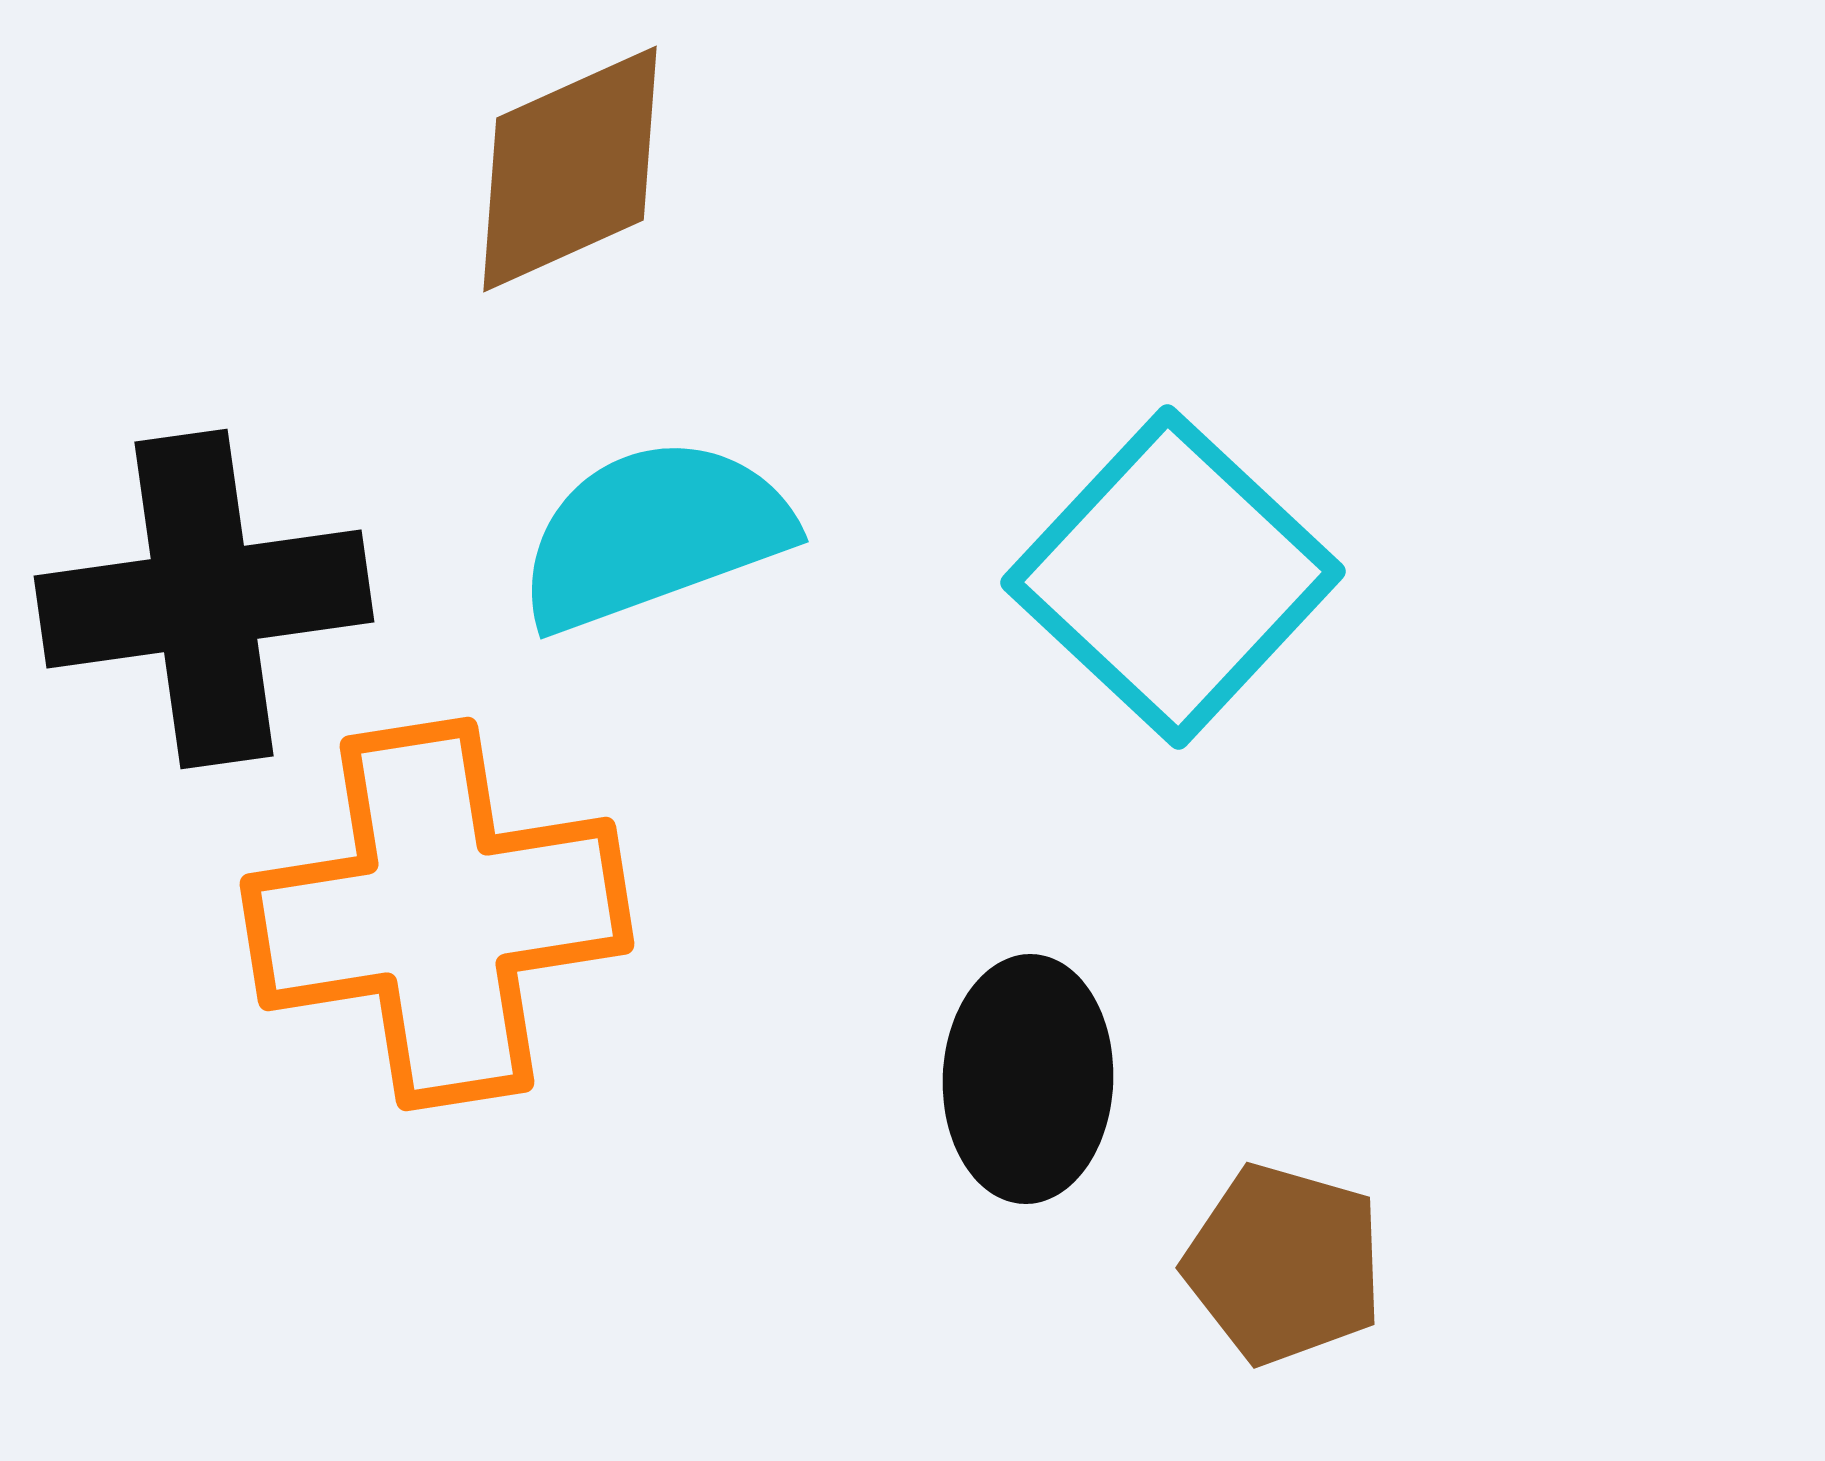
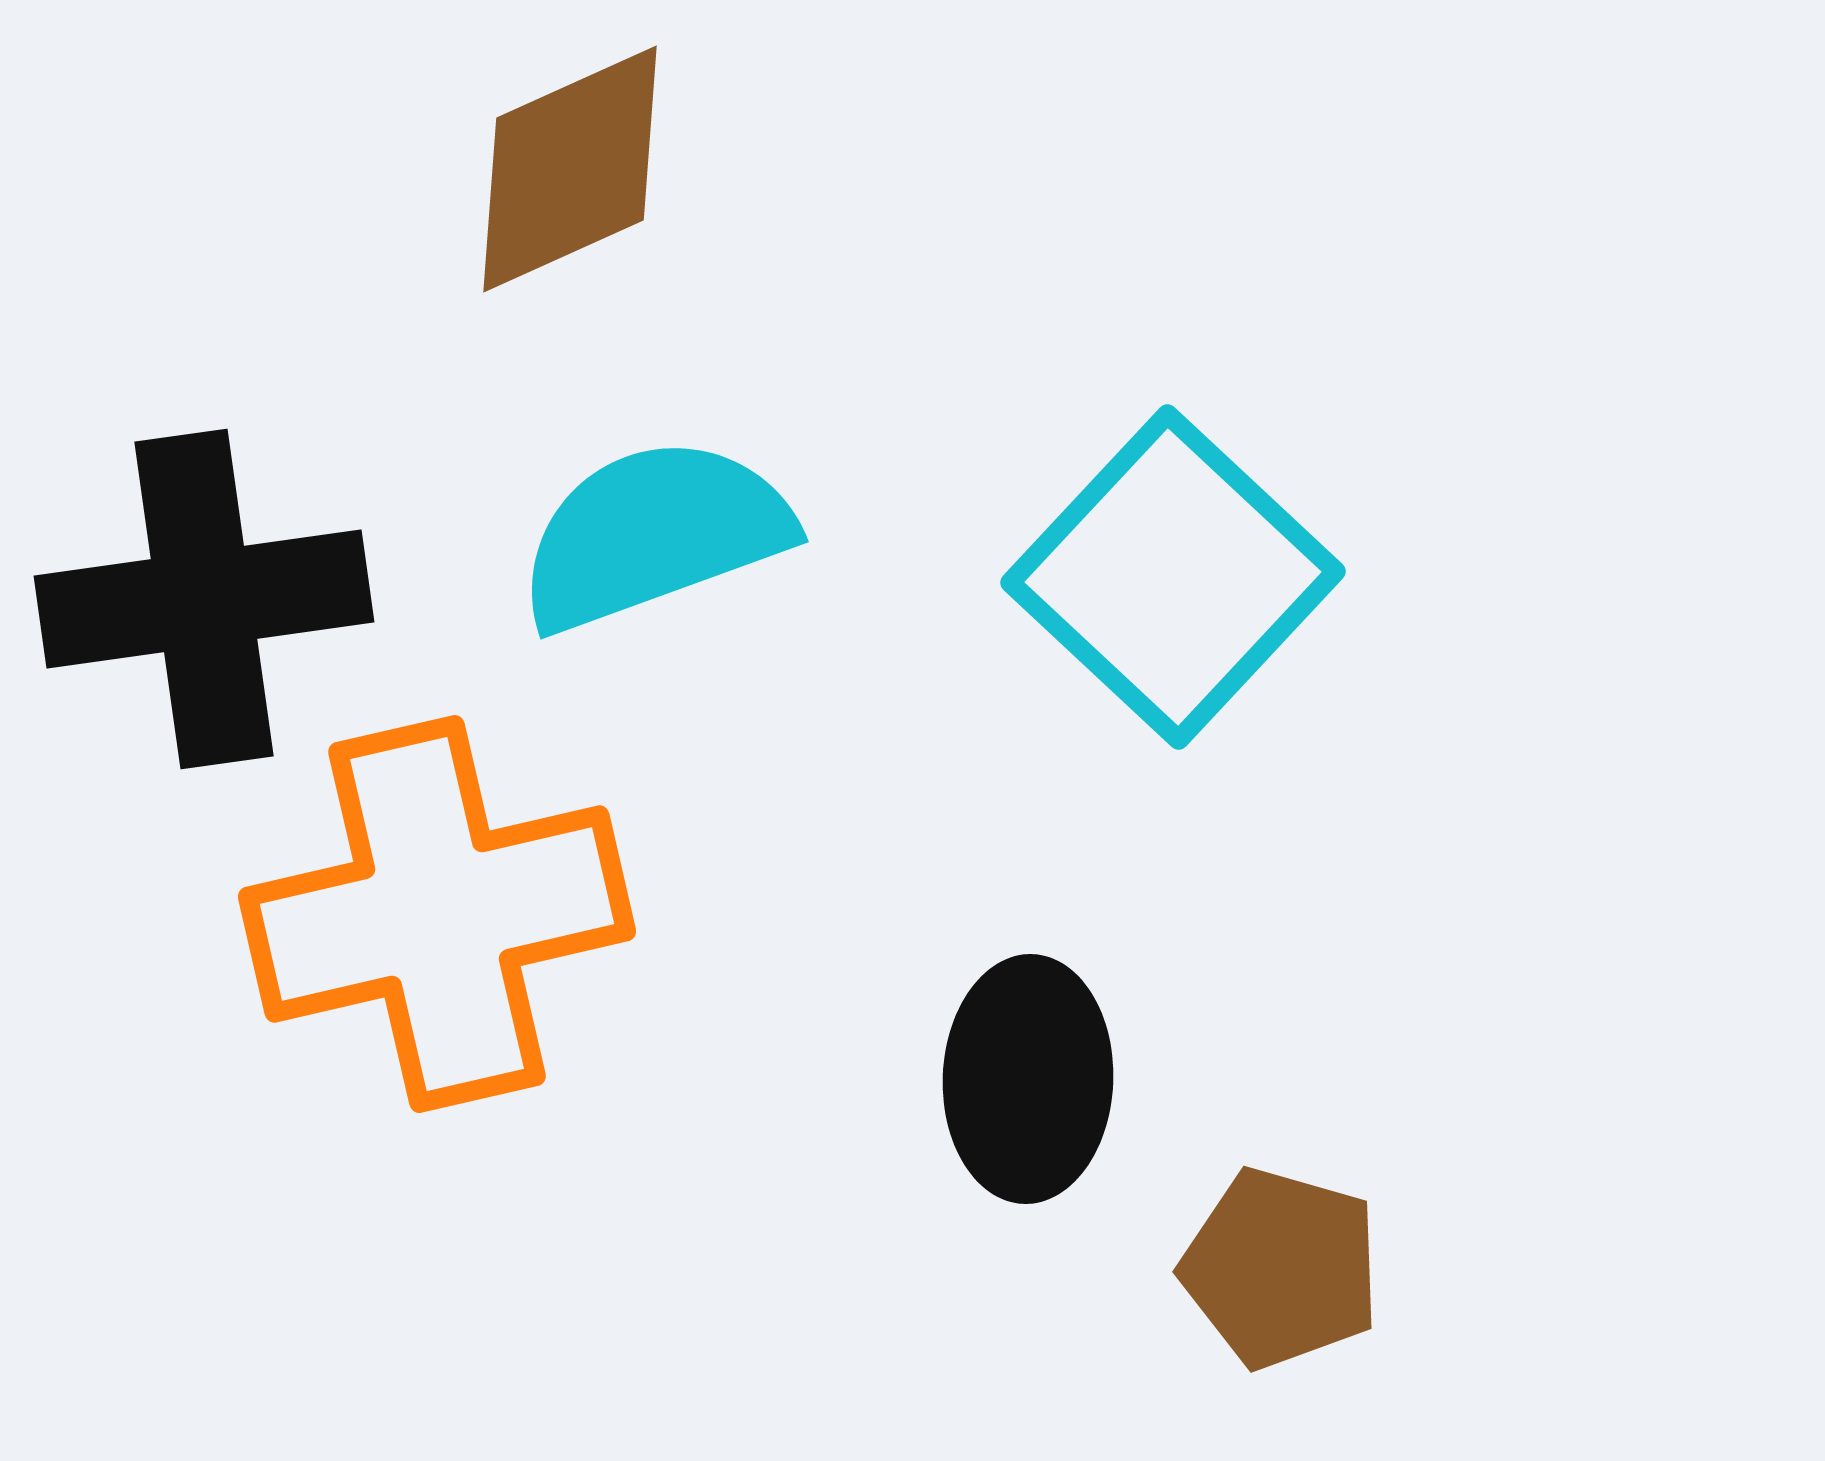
orange cross: rotated 4 degrees counterclockwise
brown pentagon: moved 3 px left, 4 px down
